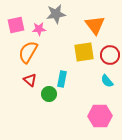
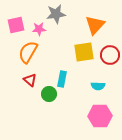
orange triangle: rotated 20 degrees clockwise
cyan semicircle: moved 9 px left, 5 px down; rotated 48 degrees counterclockwise
